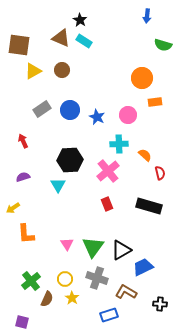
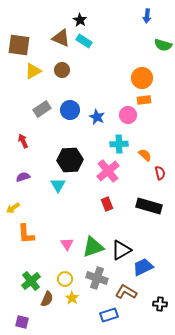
orange rectangle: moved 11 px left, 2 px up
green triangle: rotated 35 degrees clockwise
